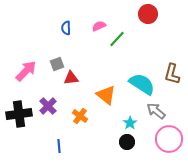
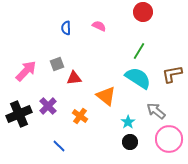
red circle: moved 5 px left, 2 px up
pink semicircle: rotated 48 degrees clockwise
green line: moved 22 px right, 12 px down; rotated 12 degrees counterclockwise
brown L-shape: rotated 65 degrees clockwise
red triangle: moved 3 px right
cyan semicircle: moved 4 px left, 6 px up
orange triangle: moved 1 px down
black cross: rotated 15 degrees counterclockwise
cyan star: moved 2 px left, 1 px up
black circle: moved 3 px right
blue line: rotated 40 degrees counterclockwise
